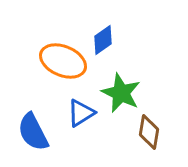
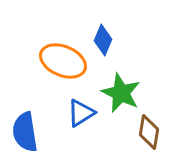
blue diamond: rotated 32 degrees counterclockwise
blue semicircle: moved 8 px left; rotated 18 degrees clockwise
